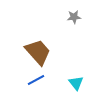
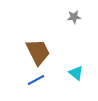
brown trapezoid: rotated 16 degrees clockwise
cyan triangle: moved 10 px up; rotated 14 degrees counterclockwise
